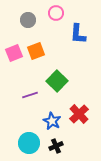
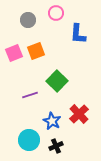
cyan circle: moved 3 px up
